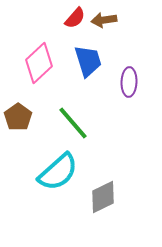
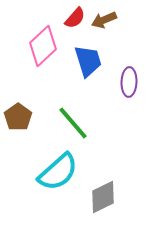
brown arrow: rotated 15 degrees counterclockwise
pink diamond: moved 4 px right, 17 px up
